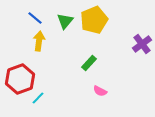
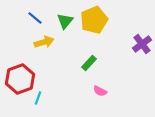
yellow arrow: moved 5 px right, 1 px down; rotated 66 degrees clockwise
cyan line: rotated 24 degrees counterclockwise
